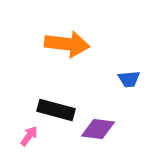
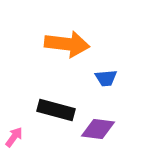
blue trapezoid: moved 23 px left, 1 px up
pink arrow: moved 15 px left, 1 px down
